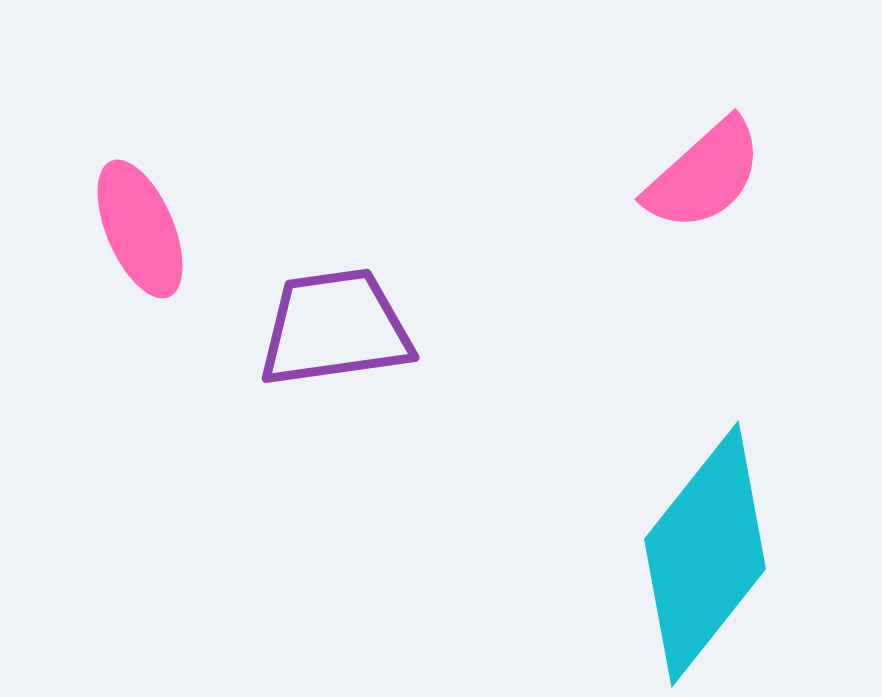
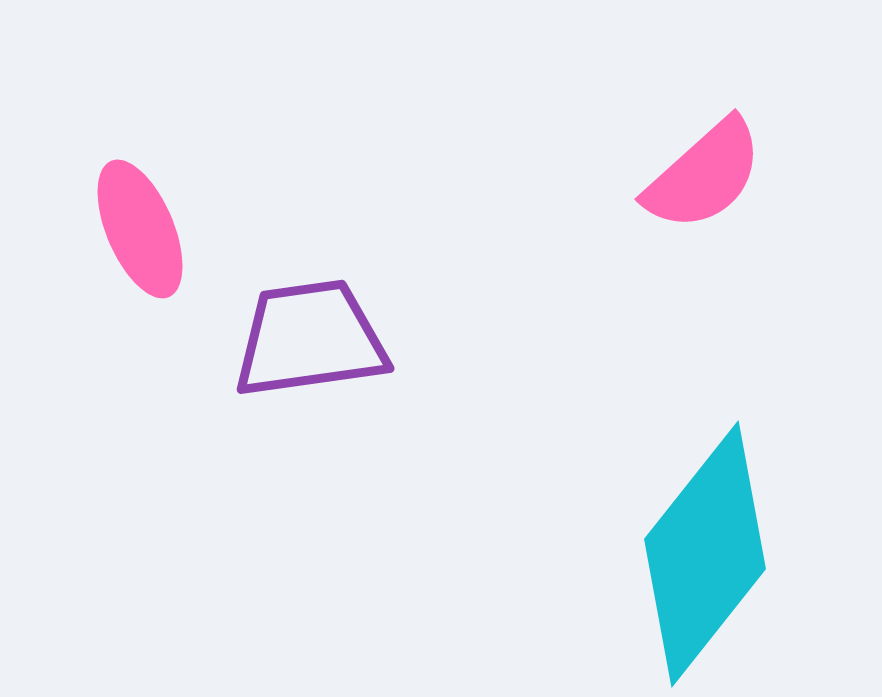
purple trapezoid: moved 25 px left, 11 px down
